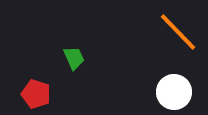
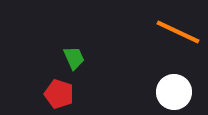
orange line: rotated 21 degrees counterclockwise
red pentagon: moved 23 px right
